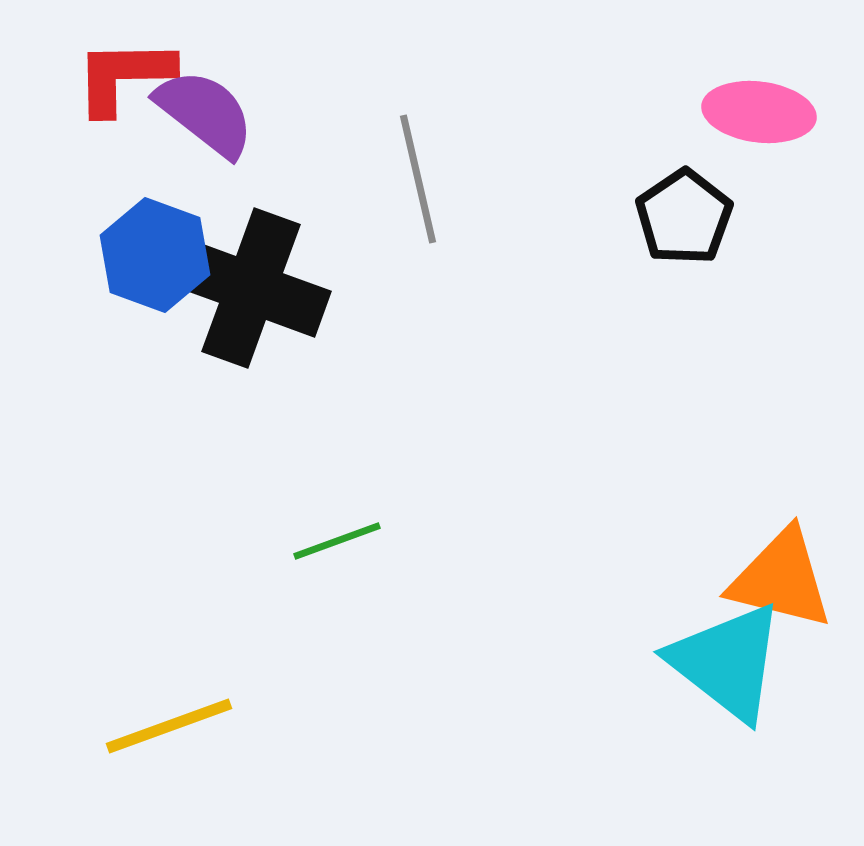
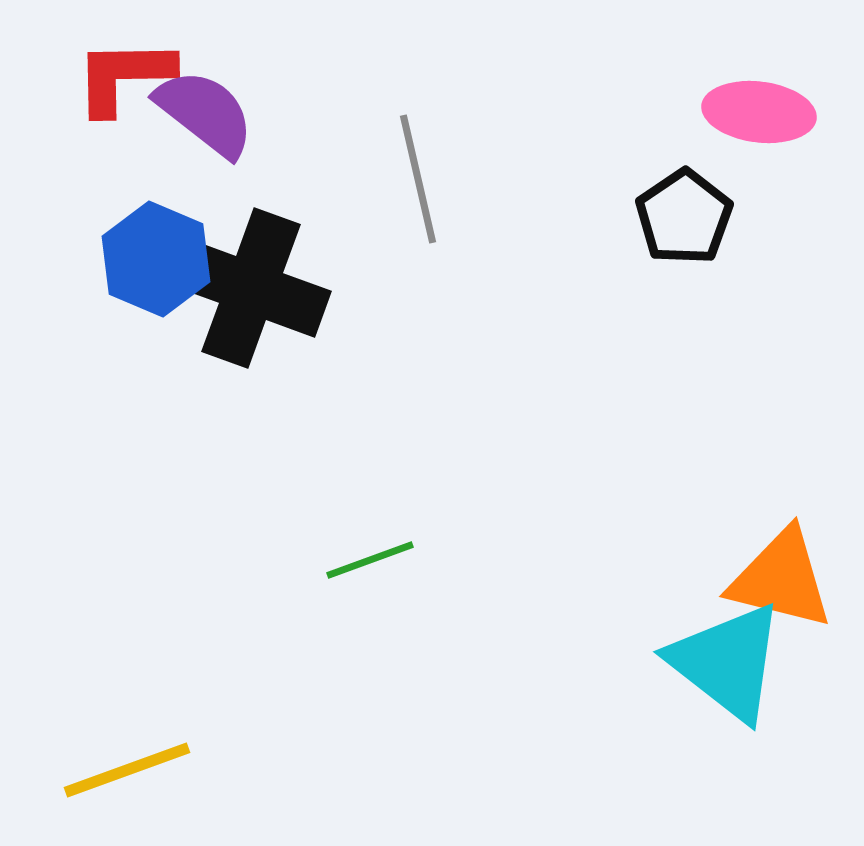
blue hexagon: moved 1 px right, 4 px down; rotated 3 degrees clockwise
green line: moved 33 px right, 19 px down
yellow line: moved 42 px left, 44 px down
